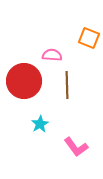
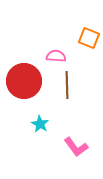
pink semicircle: moved 4 px right, 1 px down
cyan star: rotated 12 degrees counterclockwise
